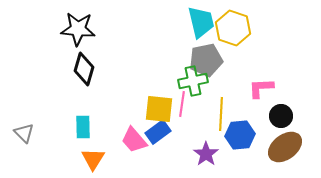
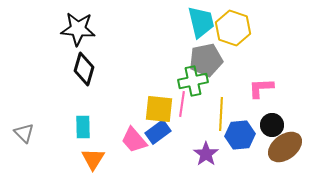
black circle: moved 9 px left, 9 px down
